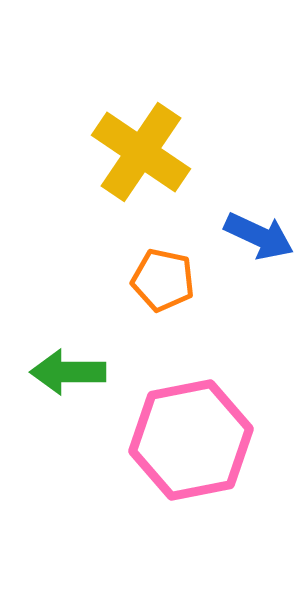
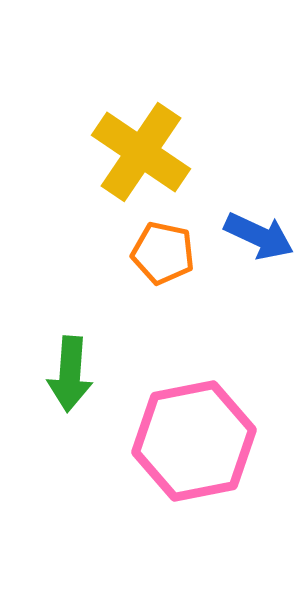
orange pentagon: moved 27 px up
green arrow: moved 2 px right, 2 px down; rotated 86 degrees counterclockwise
pink hexagon: moved 3 px right, 1 px down
